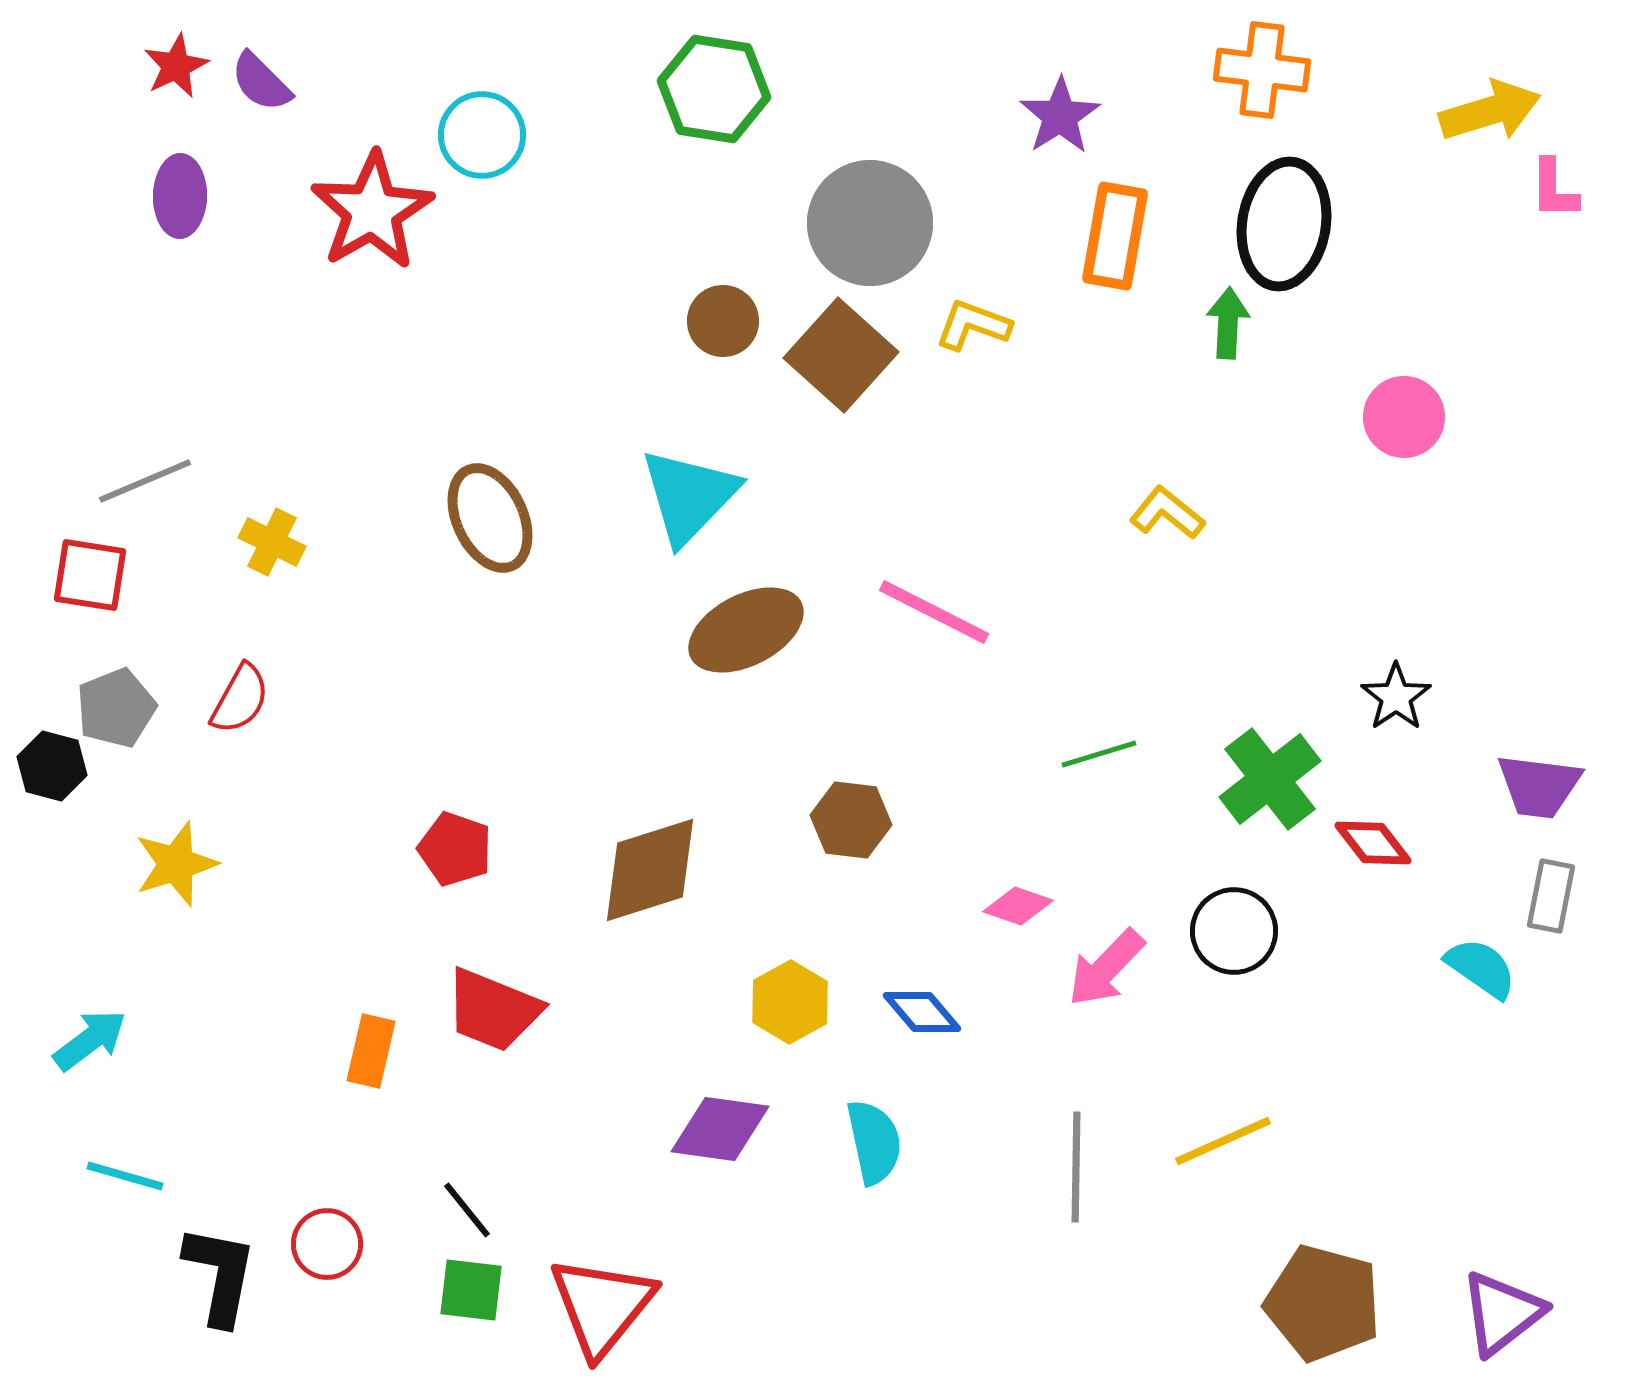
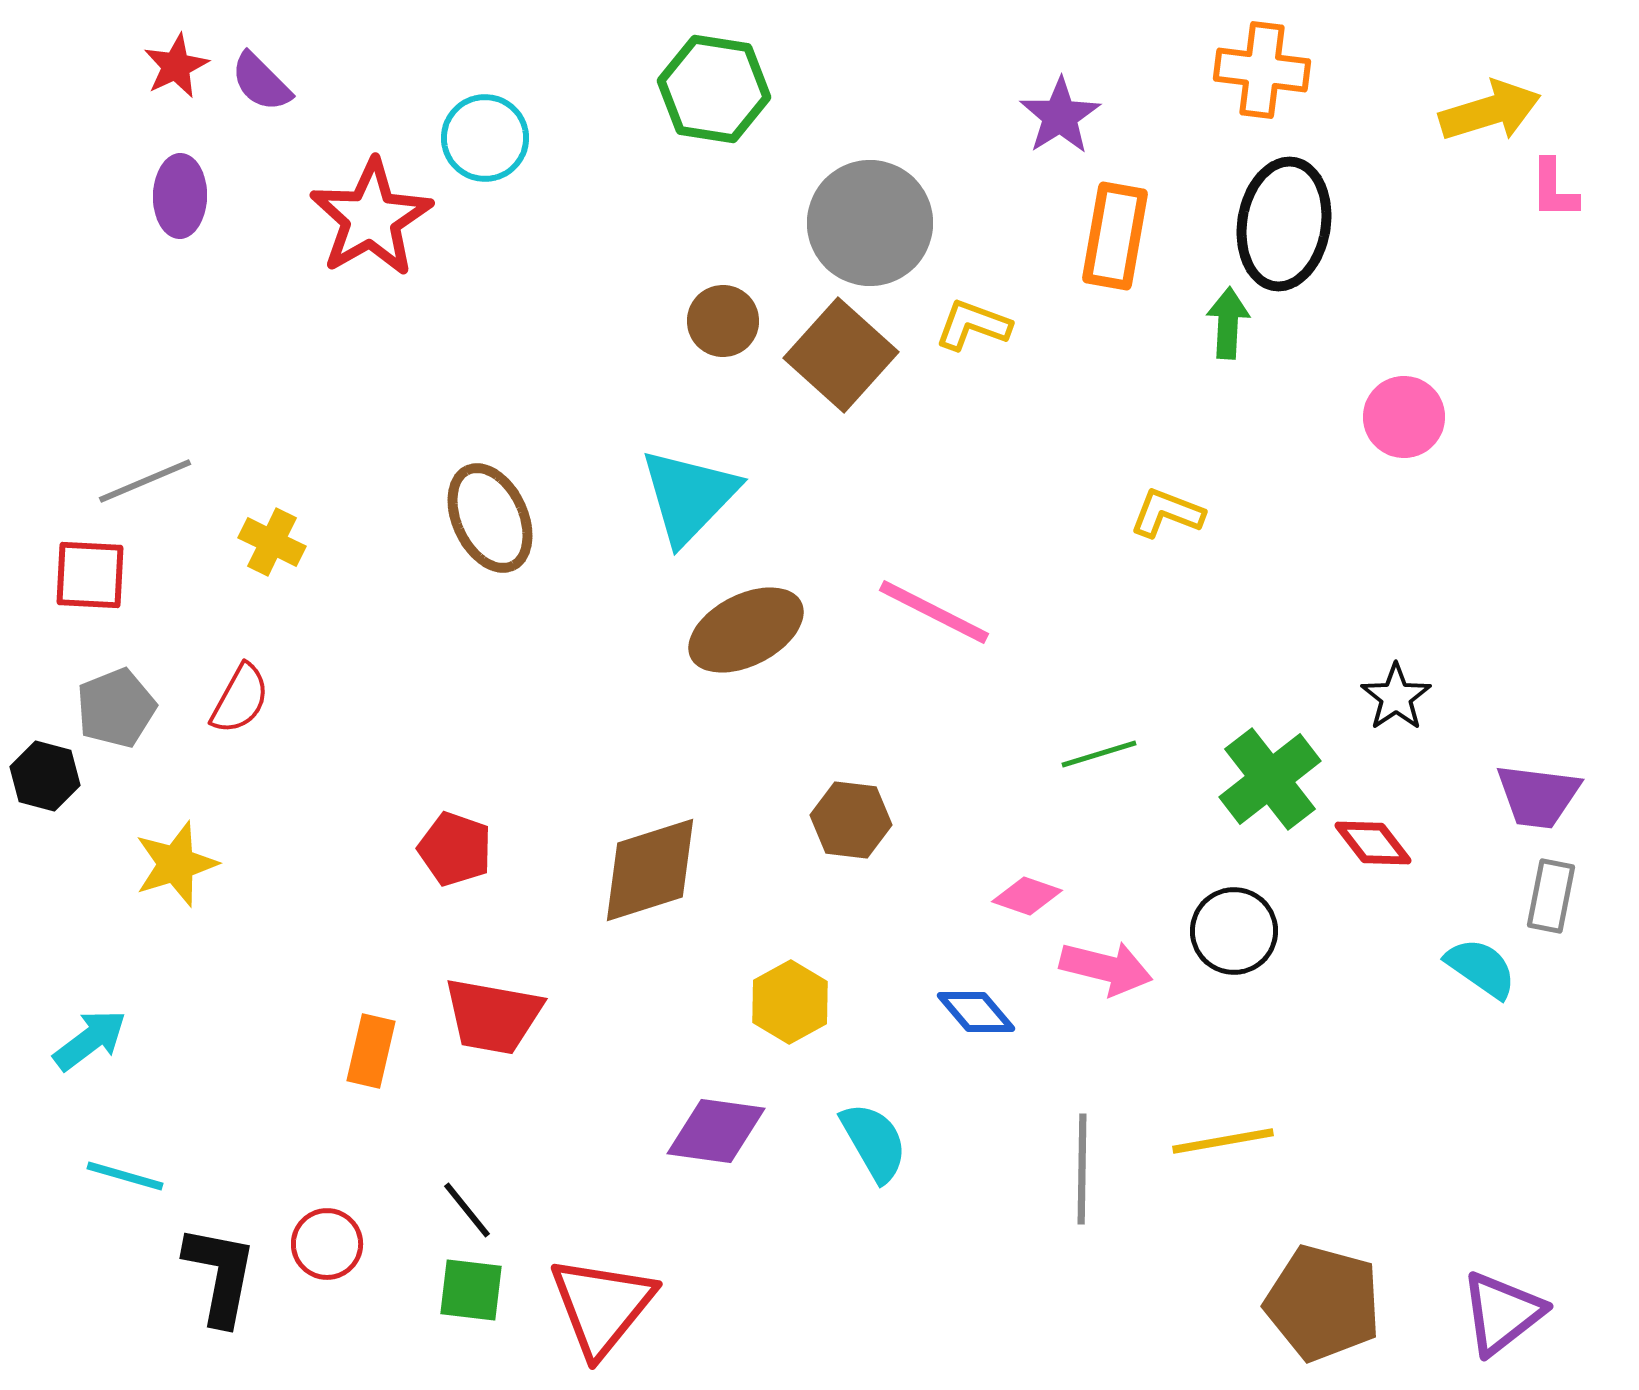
cyan circle at (482, 135): moved 3 px right, 3 px down
red star at (372, 211): moved 1 px left, 7 px down
yellow L-shape at (1167, 513): rotated 18 degrees counterclockwise
red square at (90, 575): rotated 6 degrees counterclockwise
black hexagon at (52, 766): moved 7 px left, 10 px down
purple trapezoid at (1539, 786): moved 1 px left, 10 px down
pink diamond at (1018, 906): moved 9 px right, 10 px up
pink arrow at (1106, 968): rotated 120 degrees counterclockwise
red trapezoid at (493, 1010): moved 6 px down; rotated 12 degrees counterclockwise
blue diamond at (922, 1012): moved 54 px right
purple diamond at (720, 1129): moved 4 px left, 2 px down
yellow line at (1223, 1141): rotated 14 degrees clockwise
cyan semicircle at (874, 1142): rotated 18 degrees counterclockwise
gray line at (1076, 1167): moved 6 px right, 2 px down
